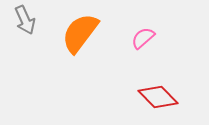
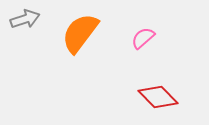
gray arrow: moved 1 px up; rotated 84 degrees counterclockwise
